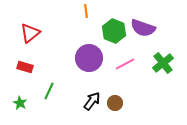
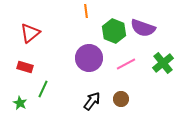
pink line: moved 1 px right
green line: moved 6 px left, 2 px up
brown circle: moved 6 px right, 4 px up
